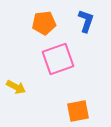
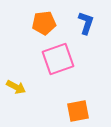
blue L-shape: moved 2 px down
